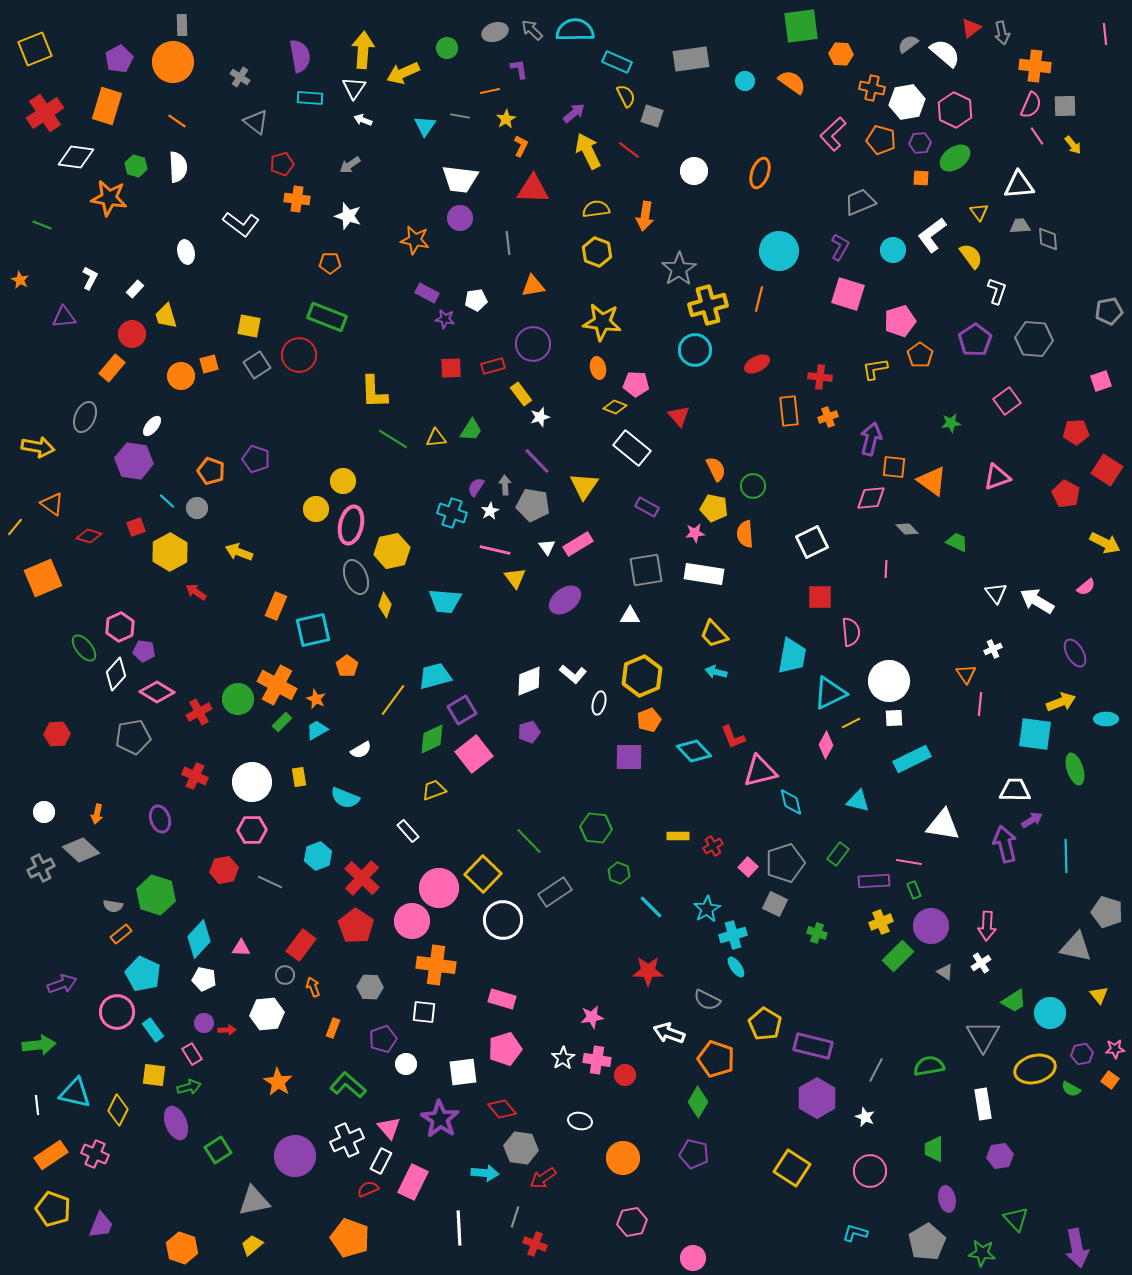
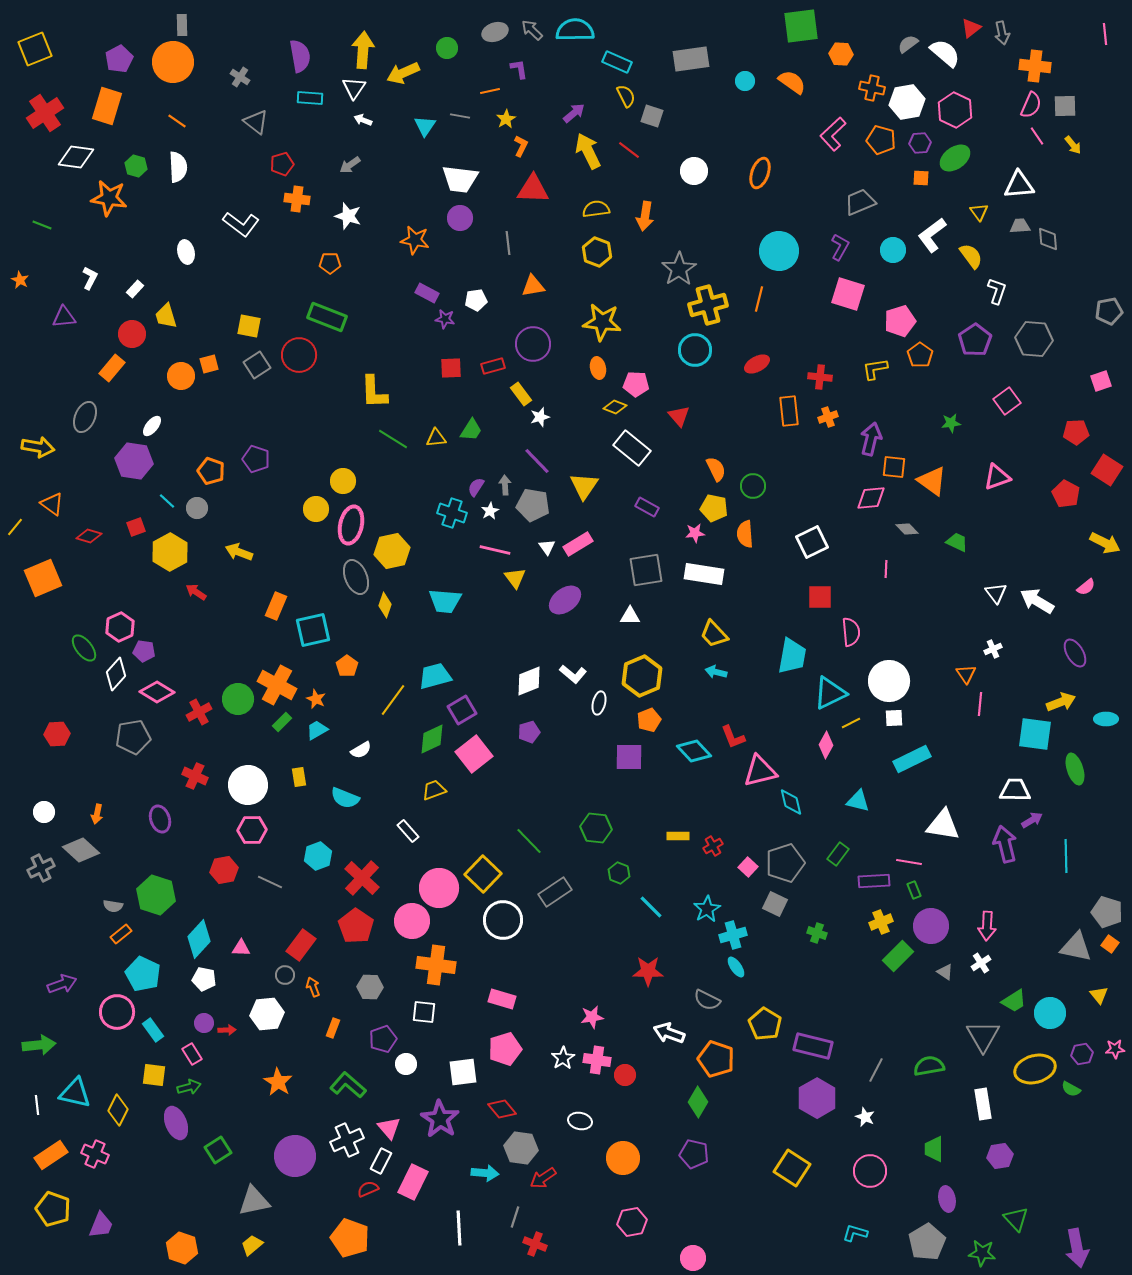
white circle at (252, 782): moved 4 px left, 3 px down
orange square at (1110, 1080): moved 136 px up
